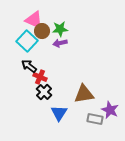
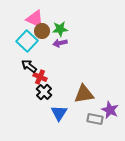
pink triangle: moved 1 px right, 1 px up
